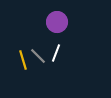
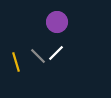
white line: rotated 24 degrees clockwise
yellow line: moved 7 px left, 2 px down
